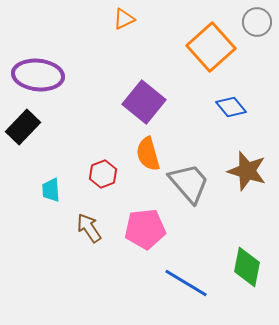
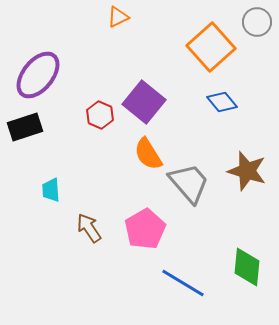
orange triangle: moved 6 px left, 2 px up
purple ellipse: rotated 57 degrees counterclockwise
blue diamond: moved 9 px left, 5 px up
black rectangle: moved 2 px right; rotated 28 degrees clockwise
orange semicircle: rotated 16 degrees counterclockwise
red hexagon: moved 3 px left, 59 px up; rotated 16 degrees counterclockwise
pink pentagon: rotated 24 degrees counterclockwise
green diamond: rotated 6 degrees counterclockwise
blue line: moved 3 px left
